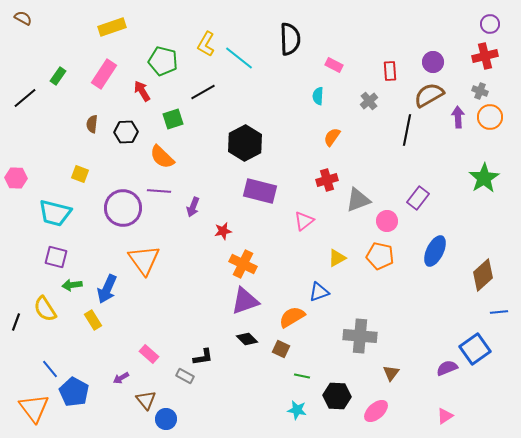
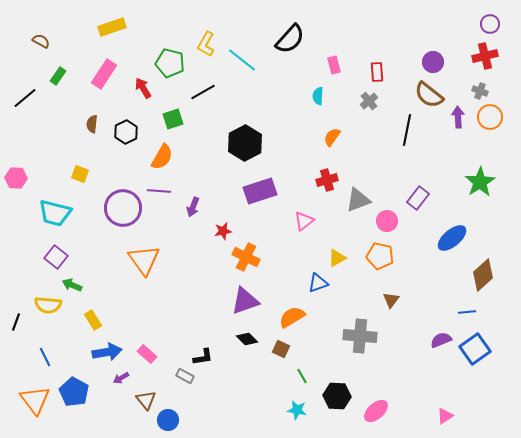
brown semicircle at (23, 18): moved 18 px right, 23 px down
black semicircle at (290, 39): rotated 44 degrees clockwise
cyan line at (239, 58): moved 3 px right, 2 px down
green pentagon at (163, 61): moved 7 px right, 2 px down
pink rectangle at (334, 65): rotated 48 degrees clockwise
red rectangle at (390, 71): moved 13 px left, 1 px down
red arrow at (142, 91): moved 1 px right, 3 px up
brown semicircle at (429, 95): rotated 112 degrees counterclockwise
black hexagon at (126, 132): rotated 25 degrees counterclockwise
orange semicircle at (162, 157): rotated 104 degrees counterclockwise
green star at (484, 178): moved 4 px left, 4 px down
purple rectangle at (260, 191): rotated 32 degrees counterclockwise
blue ellipse at (435, 251): moved 17 px right, 13 px up; rotated 24 degrees clockwise
purple square at (56, 257): rotated 25 degrees clockwise
orange cross at (243, 264): moved 3 px right, 7 px up
green arrow at (72, 285): rotated 30 degrees clockwise
blue arrow at (107, 289): moved 63 px down; rotated 124 degrees counterclockwise
blue triangle at (319, 292): moved 1 px left, 9 px up
yellow semicircle at (45, 309): moved 3 px right, 4 px up; rotated 52 degrees counterclockwise
blue line at (499, 312): moved 32 px left
pink rectangle at (149, 354): moved 2 px left
purple semicircle at (447, 368): moved 6 px left, 28 px up
blue line at (50, 369): moved 5 px left, 12 px up; rotated 12 degrees clockwise
brown triangle at (391, 373): moved 73 px up
green line at (302, 376): rotated 49 degrees clockwise
orange triangle at (34, 408): moved 1 px right, 8 px up
blue circle at (166, 419): moved 2 px right, 1 px down
